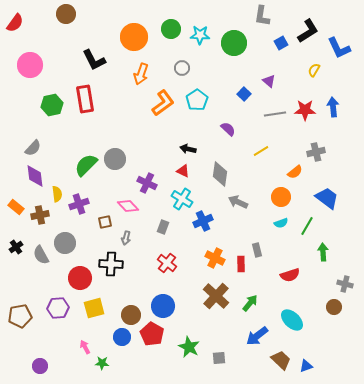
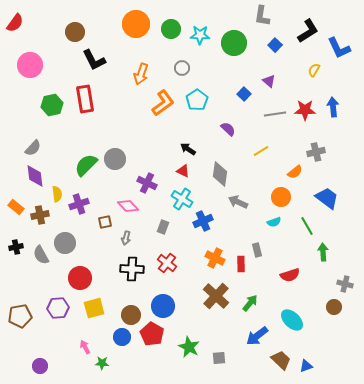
brown circle at (66, 14): moved 9 px right, 18 px down
orange circle at (134, 37): moved 2 px right, 13 px up
blue square at (281, 43): moved 6 px left, 2 px down; rotated 16 degrees counterclockwise
black arrow at (188, 149): rotated 21 degrees clockwise
cyan semicircle at (281, 223): moved 7 px left, 1 px up
green line at (307, 226): rotated 60 degrees counterclockwise
black cross at (16, 247): rotated 24 degrees clockwise
black cross at (111, 264): moved 21 px right, 5 px down
